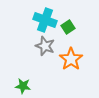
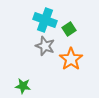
green square: moved 1 px right, 2 px down
